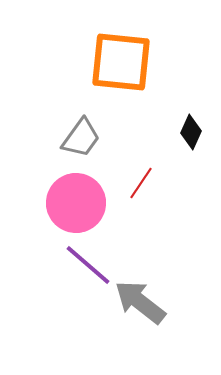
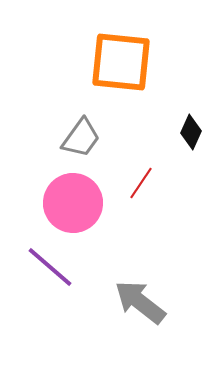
pink circle: moved 3 px left
purple line: moved 38 px left, 2 px down
